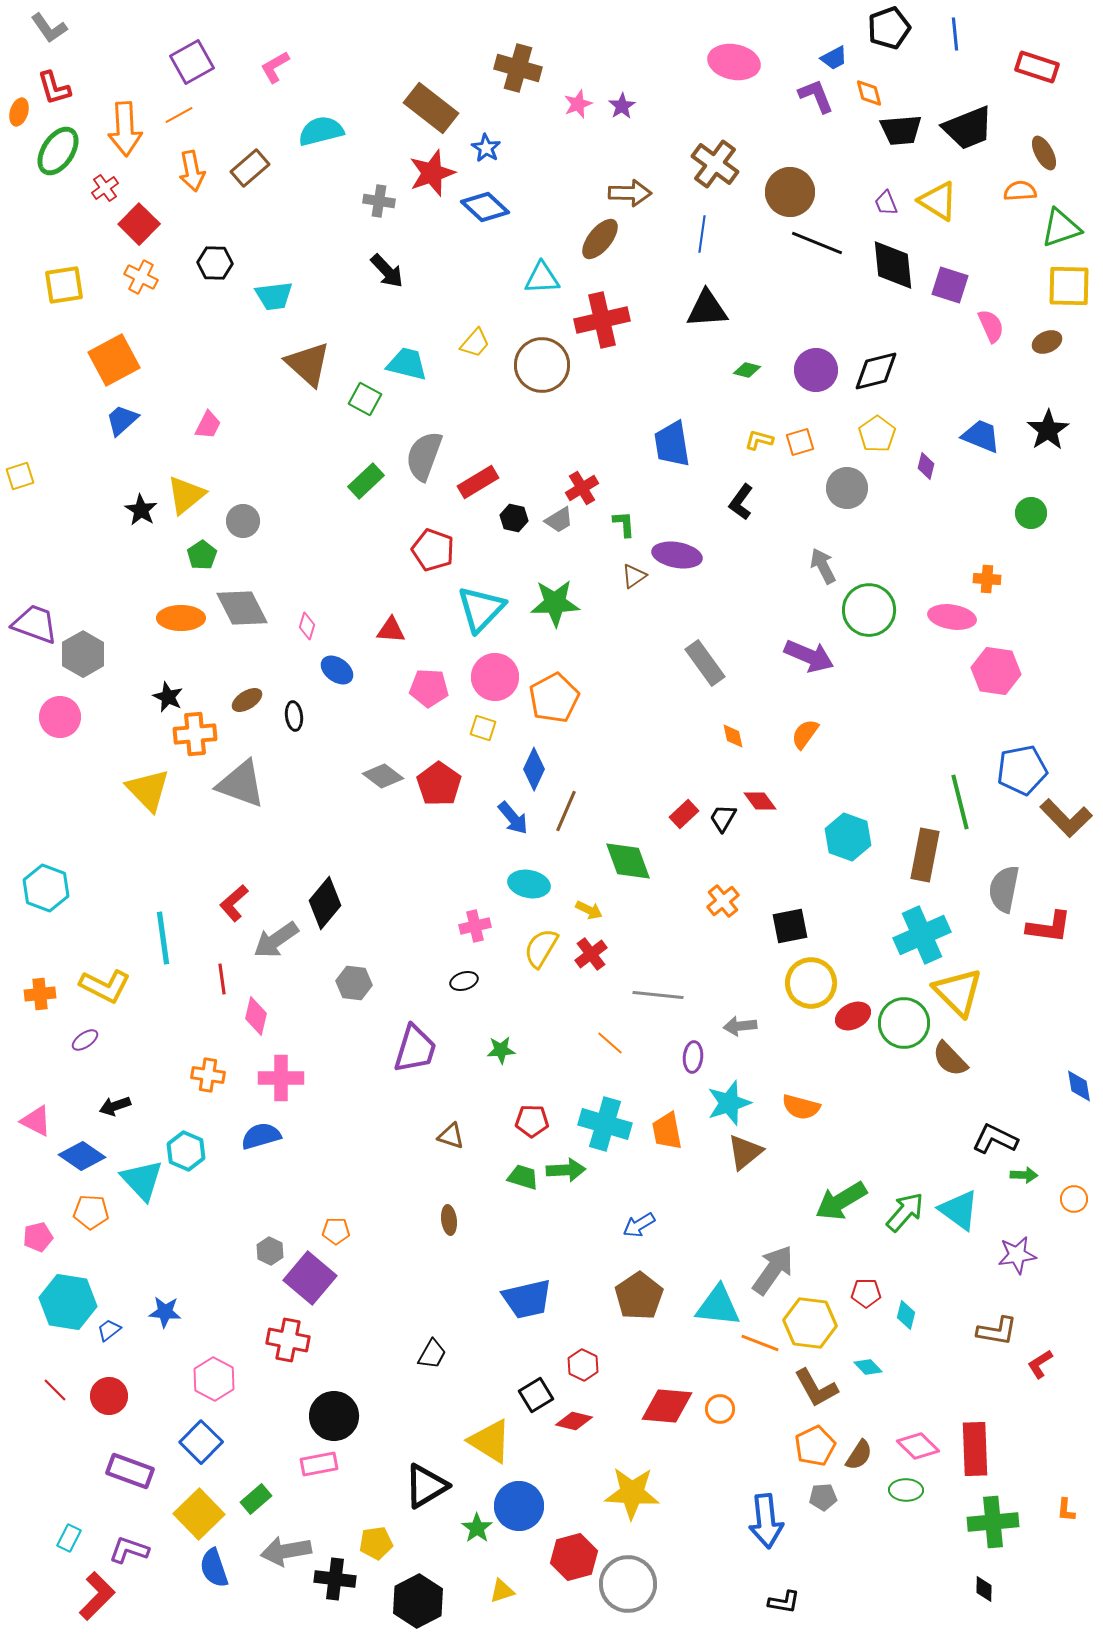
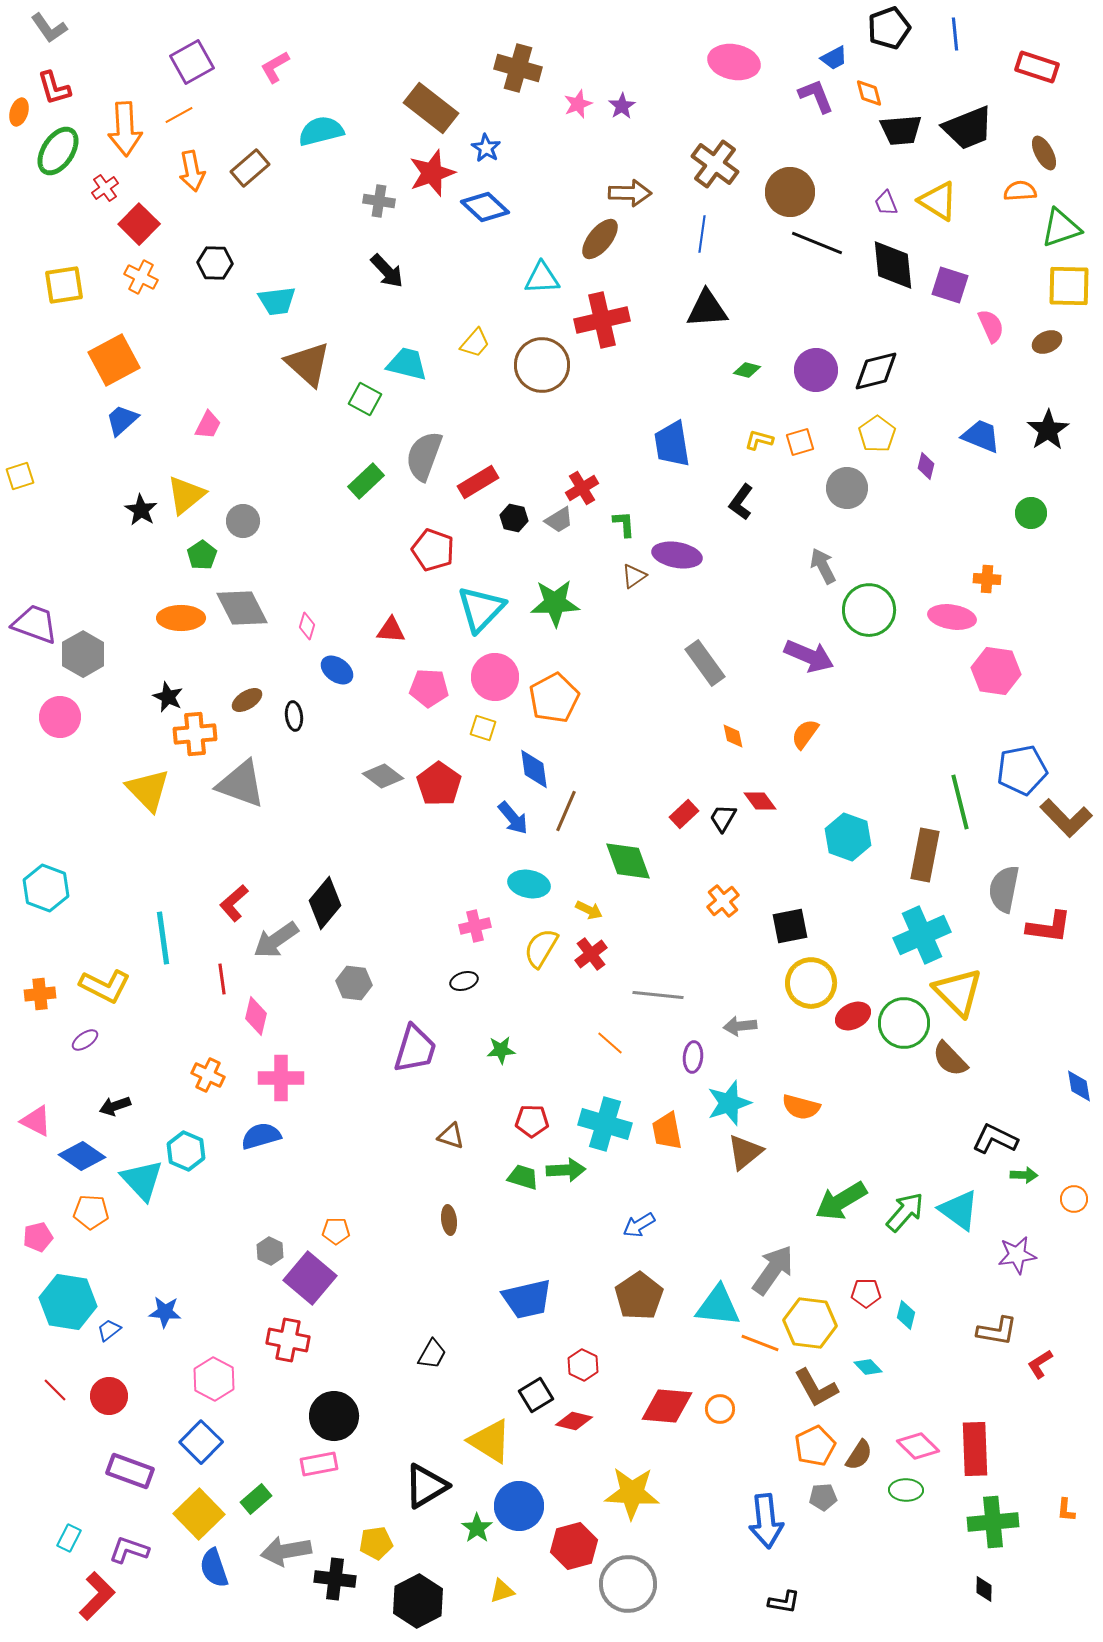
cyan trapezoid at (274, 296): moved 3 px right, 5 px down
blue diamond at (534, 769): rotated 33 degrees counterclockwise
orange cross at (208, 1075): rotated 16 degrees clockwise
red hexagon at (574, 1557): moved 11 px up
